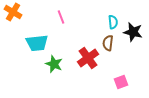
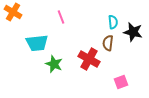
red cross: moved 1 px right, 1 px down; rotated 25 degrees counterclockwise
